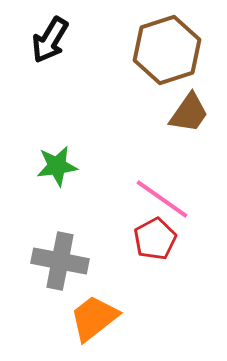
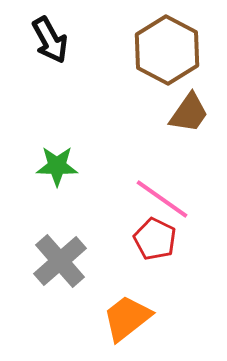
black arrow: rotated 60 degrees counterclockwise
brown hexagon: rotated 14 degrees counterclockwise
green star: rotated 9 degrees clockwise
red pentagon: rotated 18 degrees counterclockwise
gray cross: rotated 38 degrees clockwise
orange trapezoid: moved 33 px right
